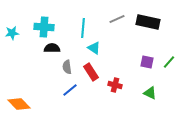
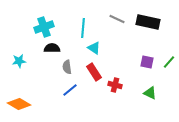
gray line: rotated 49 degrees clockwise
cyan cross: rotated 24 degrees counterclockwise
cyan star: moved 7 px right, 28 px down
red rectangle: moved 3 px right
orange diamond: rotated 15 degrees counterclockwise
